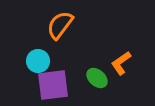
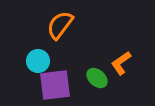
purple square: moved 2 px right
